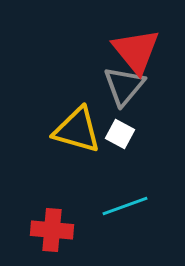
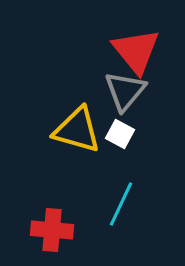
gray triangle: moved 1 px right, 5 px down
cyan line: moved 4 px left, 2 px up; rotated 45 degrees counterclockwise
